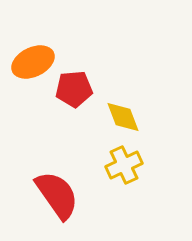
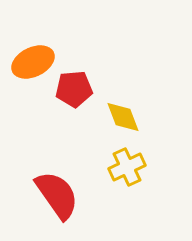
yellow cross: moved 3 px right, 2 px down
